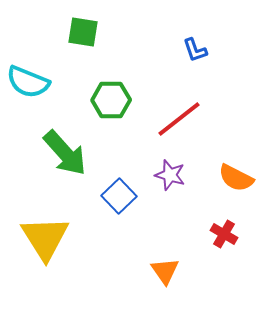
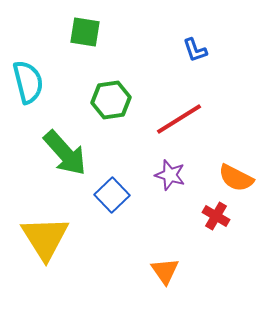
green square: moved 2 px right
cyan semicircle: rotated 126 degrees counterclockwise
green hexagon: rotated 9 degrees counterclockwise
red line: rotated 6 degrees clockwise
blue square: moved 7 px left, 1 px up
red cross: moved 8 px left, 18 px up
